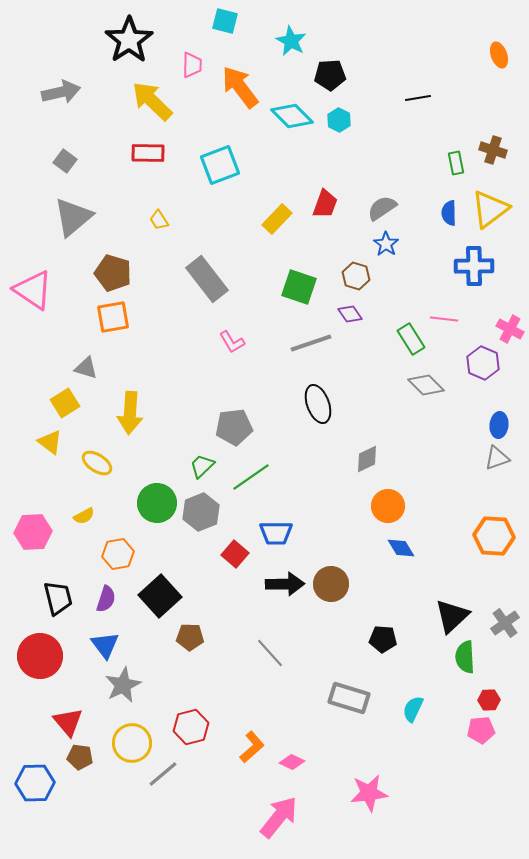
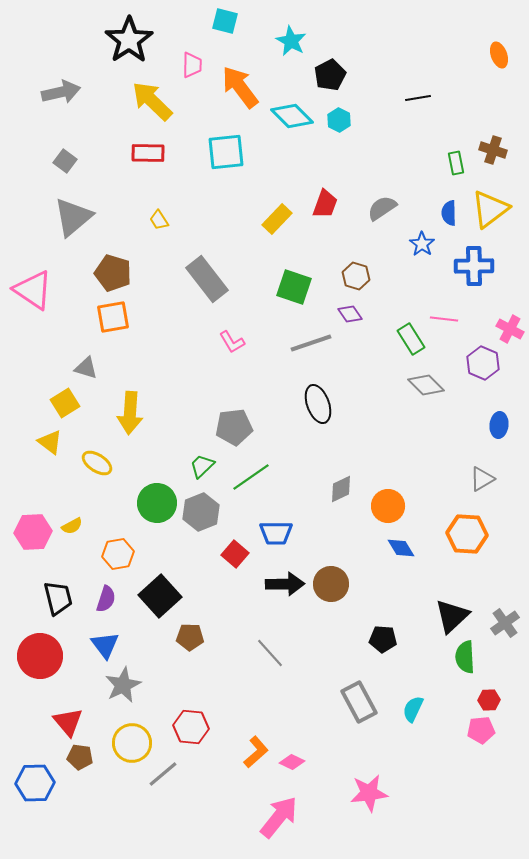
black pentagon at (330, 75): rotated 24 degrees counterclockwise
cyan square at (220, 165): moved 6 px right, 13 px up; rotated 15 degrees clockwise
blue star at (386, 244): moved 36 px right
green square at (299, 287): moved 5 px left
gray triangle at (497, 458): moved 15 px left, 21 px down; rotated 12 degrees counterclockwise
gray diamond at (367, 459): moved 26 px left, 30 px down
yellow semicircle at (84, 516): moved 12 px left, 10 px down
orange hexagon at (494, 536): moved 27 px left, 2 px up
gray rectangle at (349, 698): moved 10 px right, 4 px down; rotated 45 degrees clockwise
red hexagon at (191, 727): rotated 20 degrees clockwise
orange L-shape at (252, 747): moved 4 px right, 5 px down
